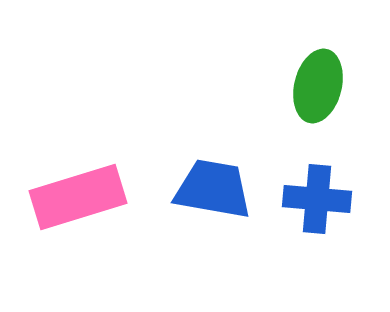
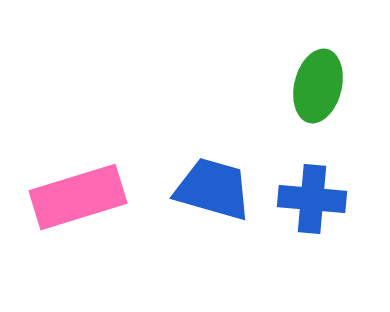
blue trapezoid: rotated 6 degrees clockwise
blue cross: moved 5 px left
